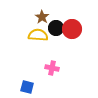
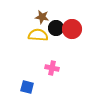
brown star: rotated 24 degrees counterclockwise
